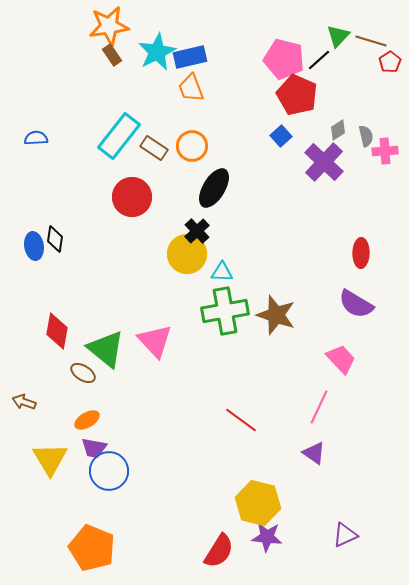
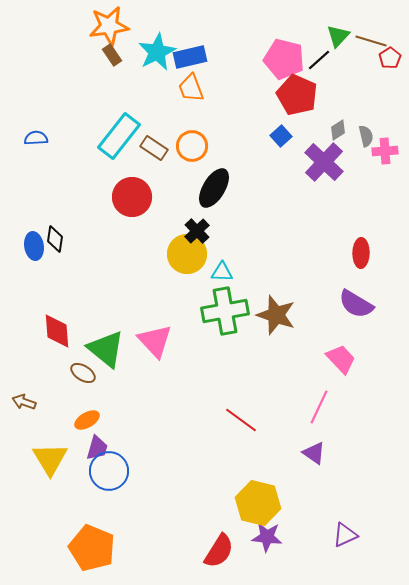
red pentagon at (390, 62): moved 4 px up
red diamond at (57, 331): rotated 15 degrees counterclockwise
purple trapezoid at (94, 448): moved 3 px right; rotated 84 degrees counterclockwise
